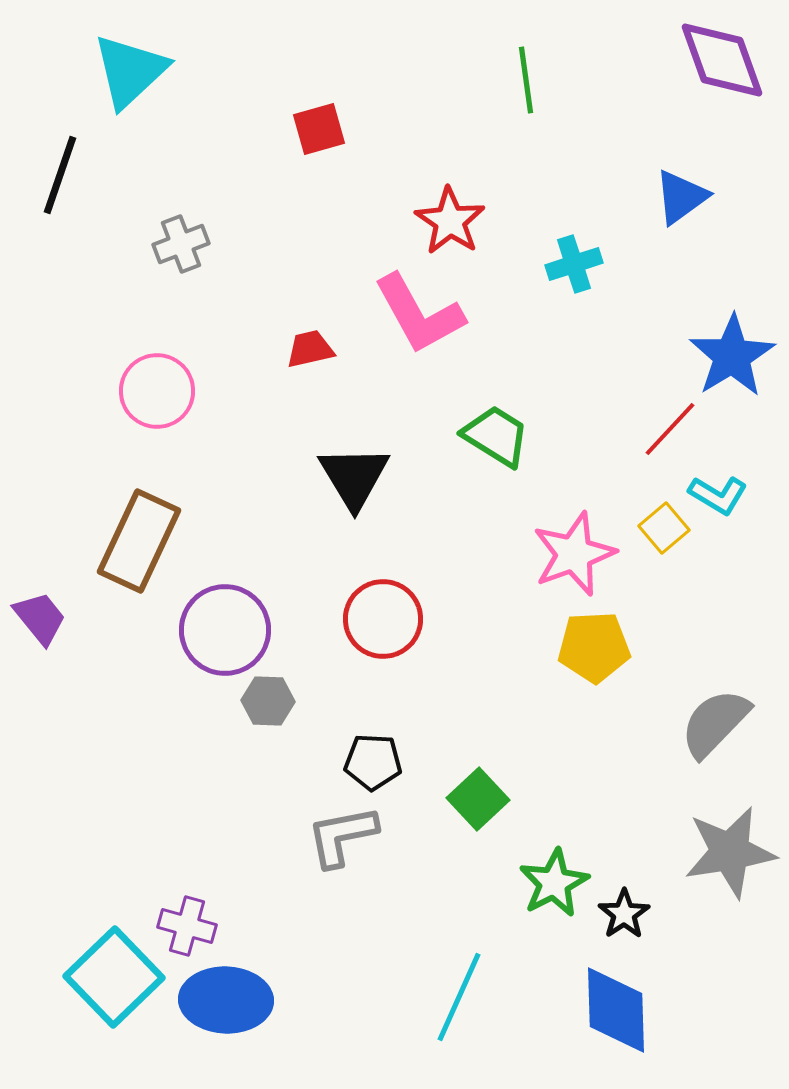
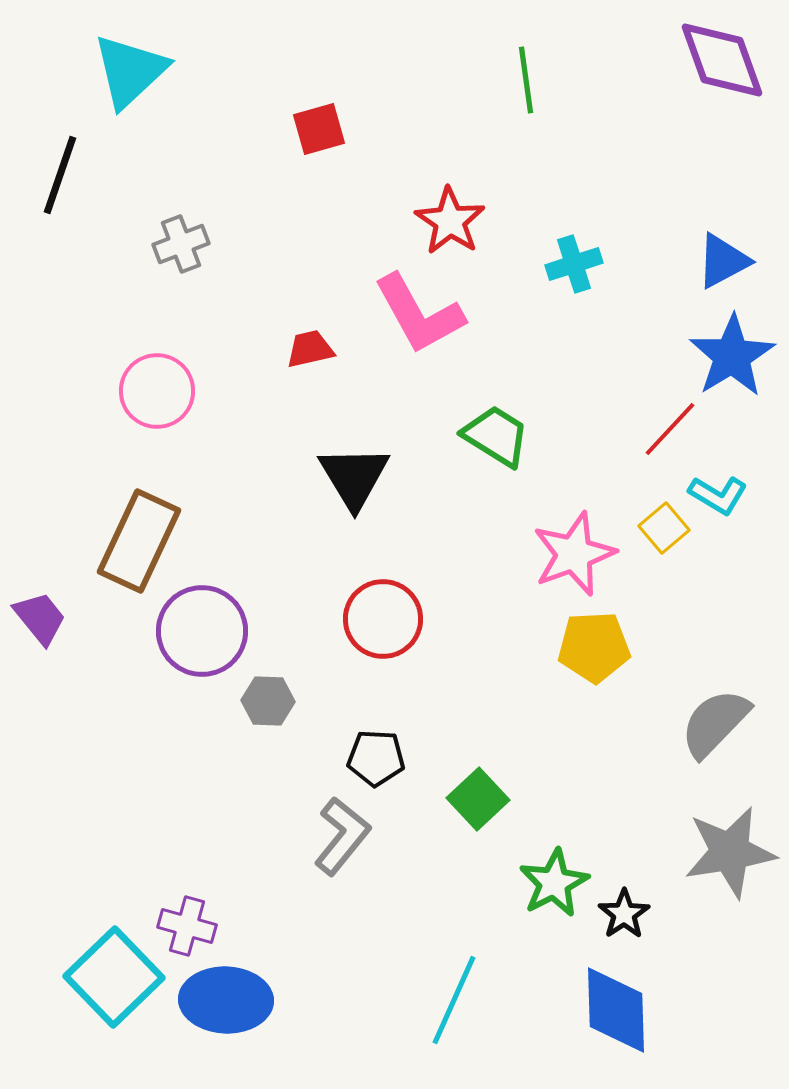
blue triangle: moved 42 px right, 64 px down; rotated 8 degrees clockwise
purple circle: moved 23 px left, 1 px down
black pentagon: moved 3 px right, 4 px up
gray L-shape: rotated 140 degrees clockwise
cyan line: moved 5 px left, 3 px down
